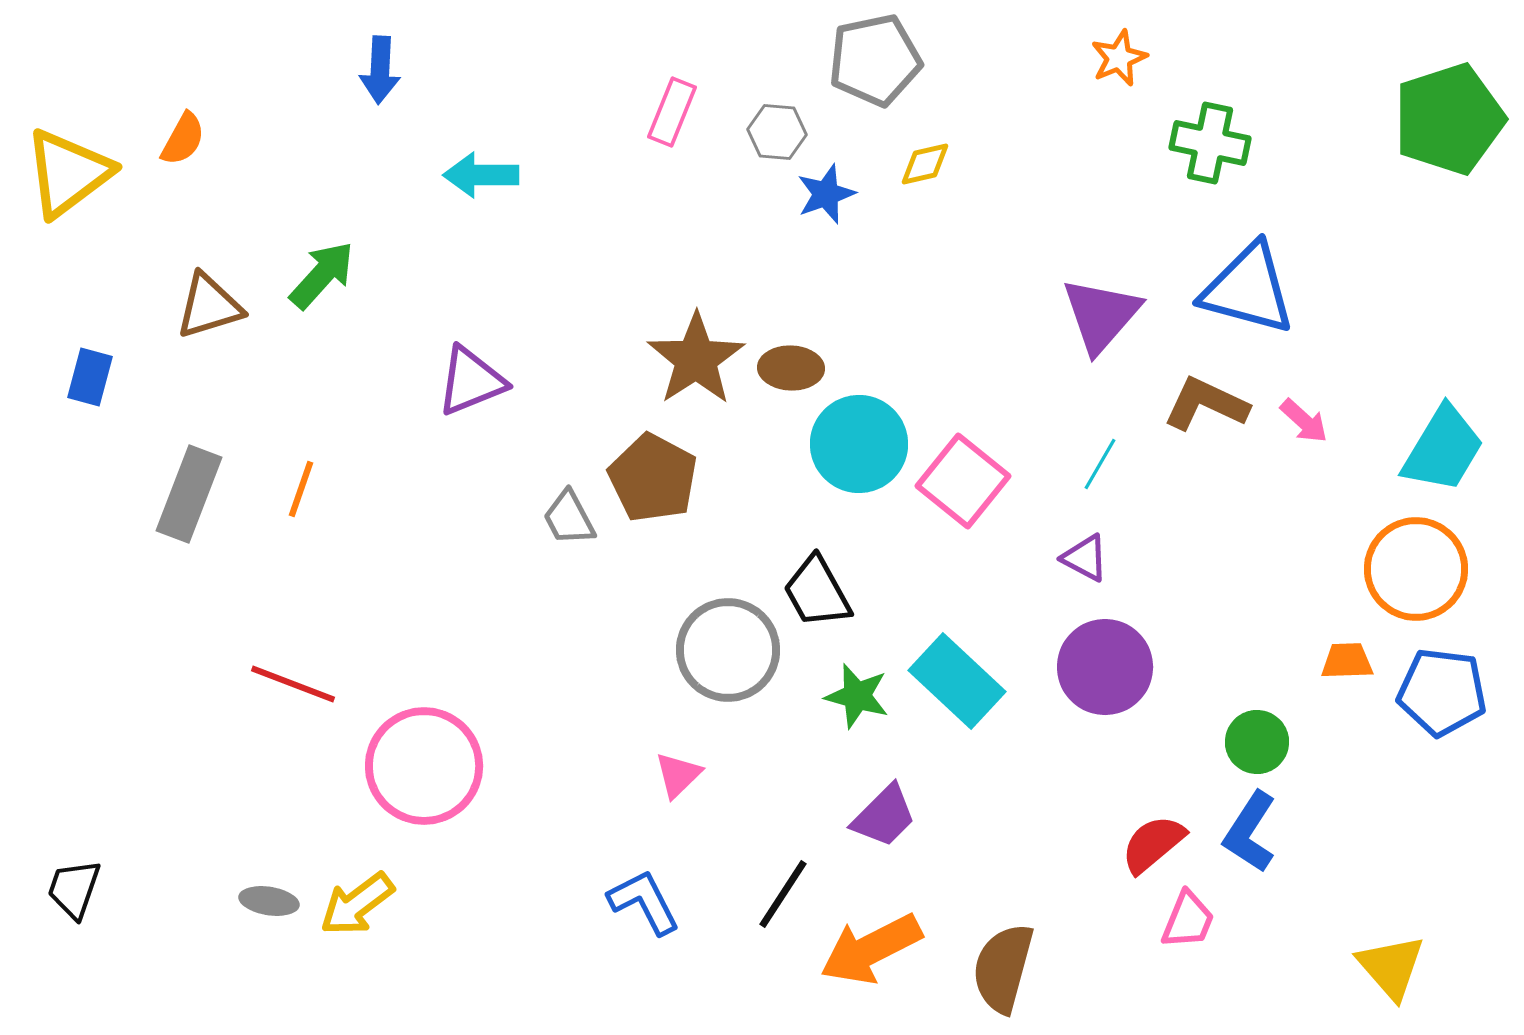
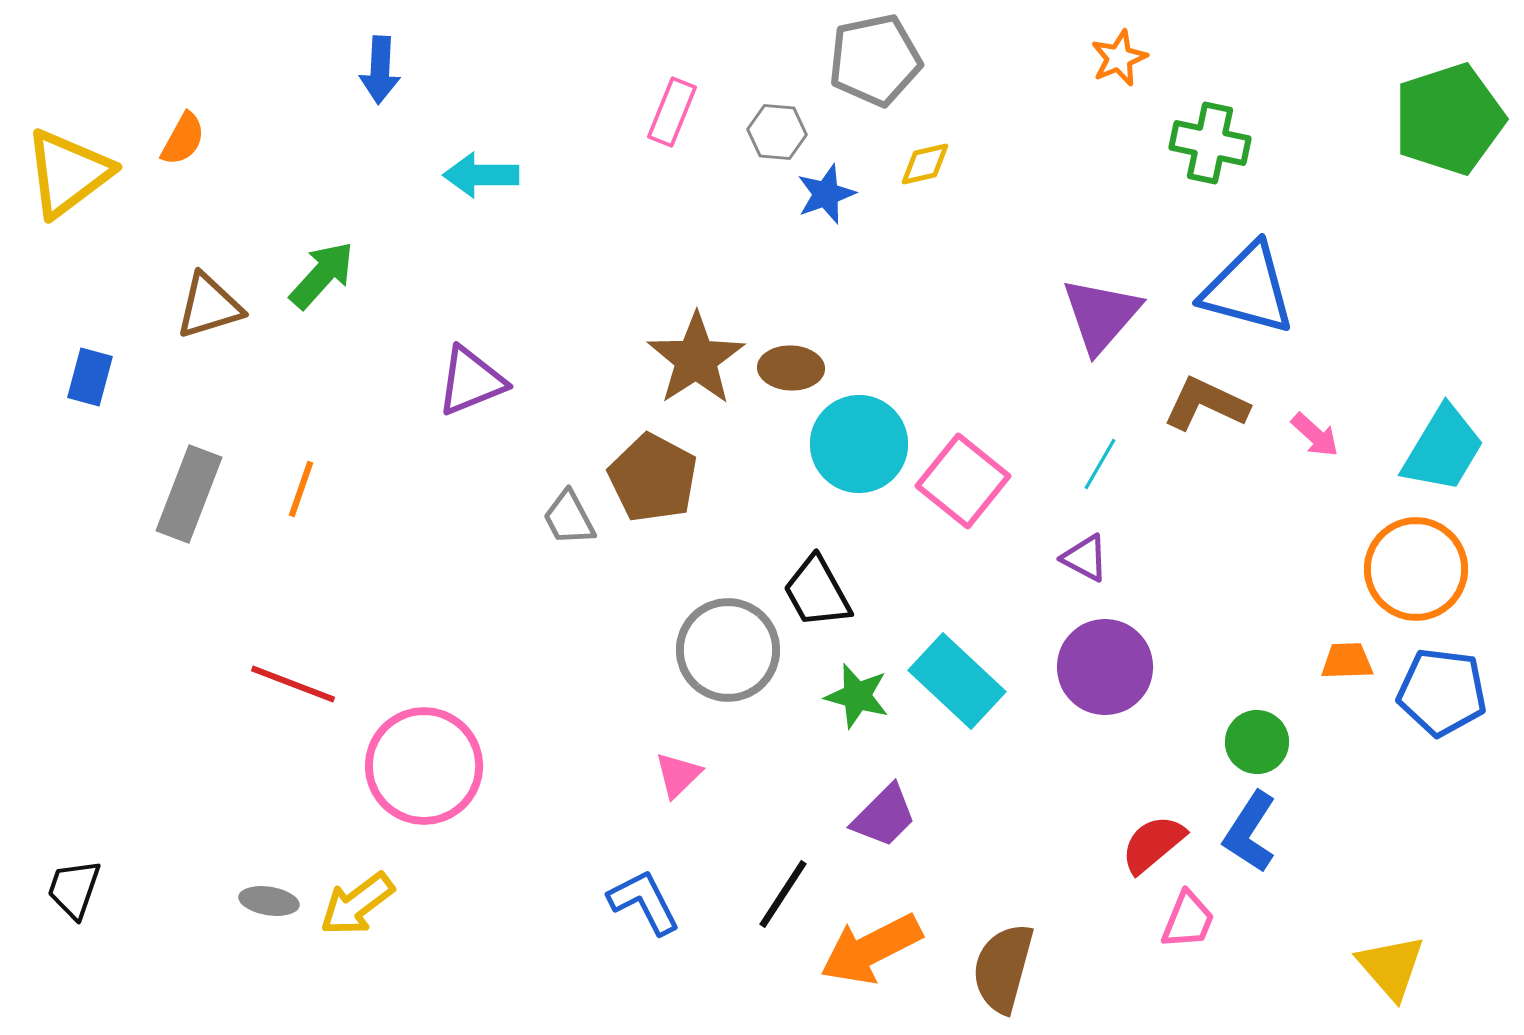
pink arrow at (1304, 421): moved 11 px right, 14 px down
